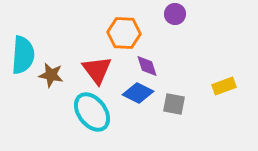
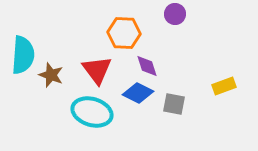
brown star: rotated 10 degrees clockwise
cyan ellipse: rotated 36 degrees counterclockwise
